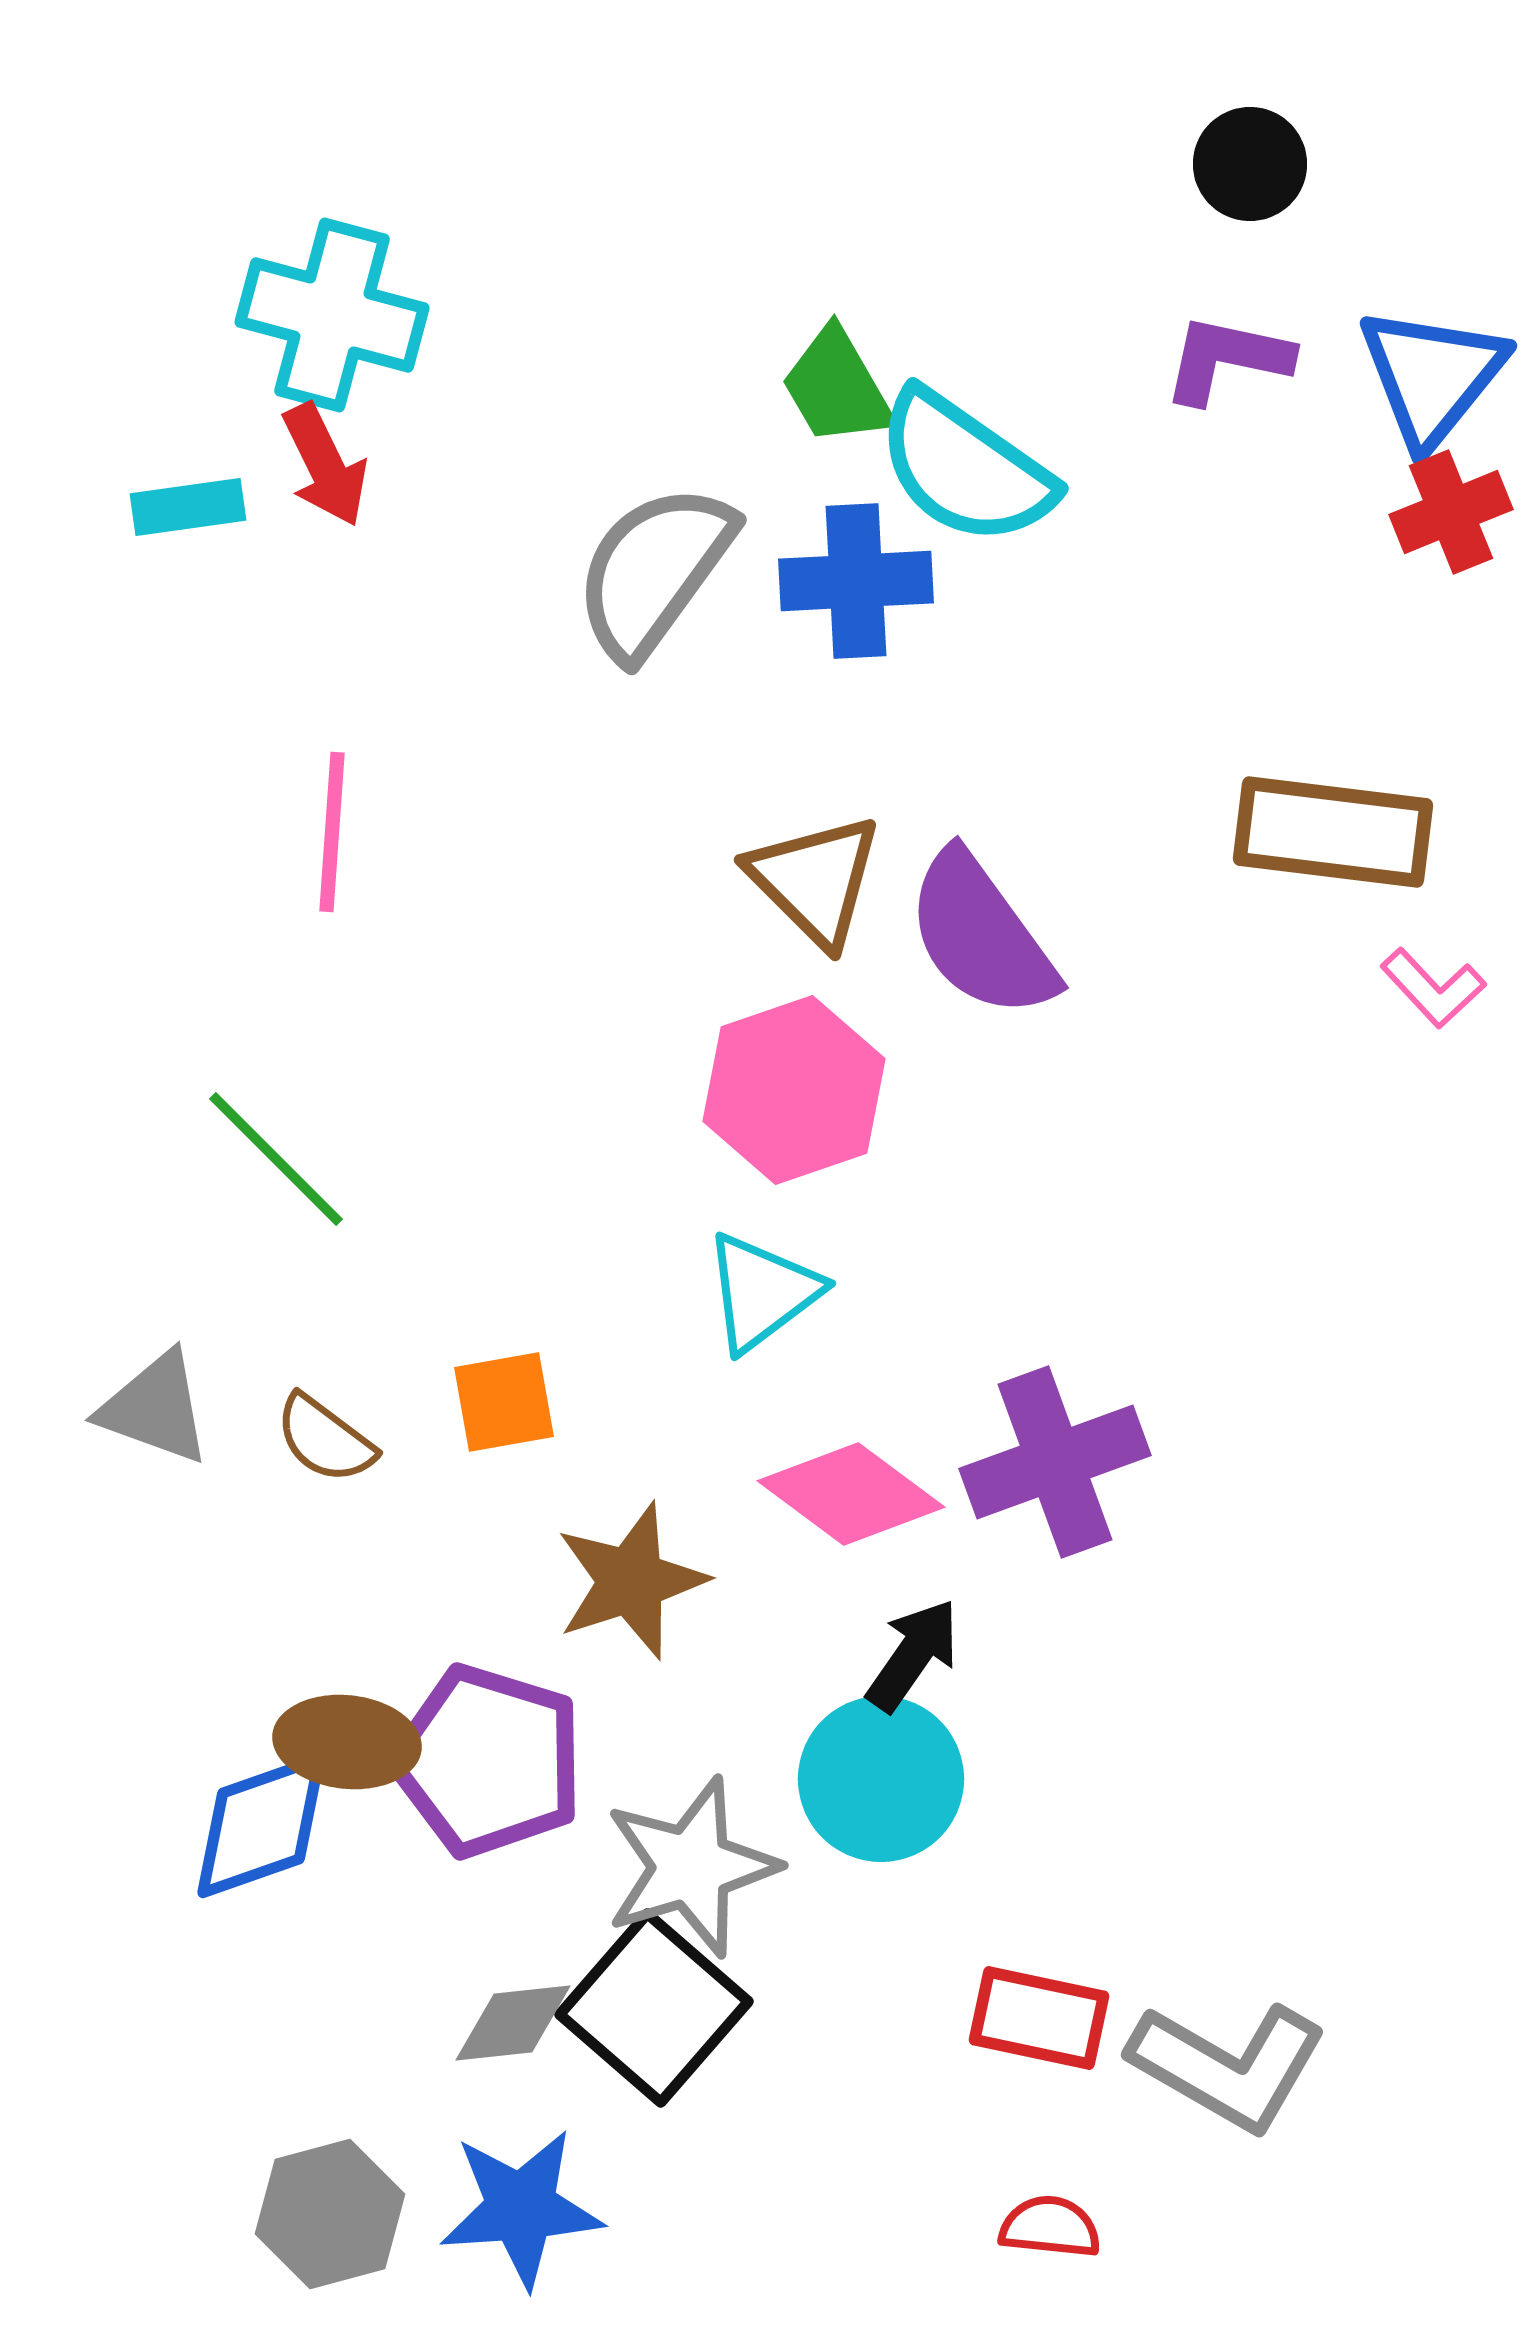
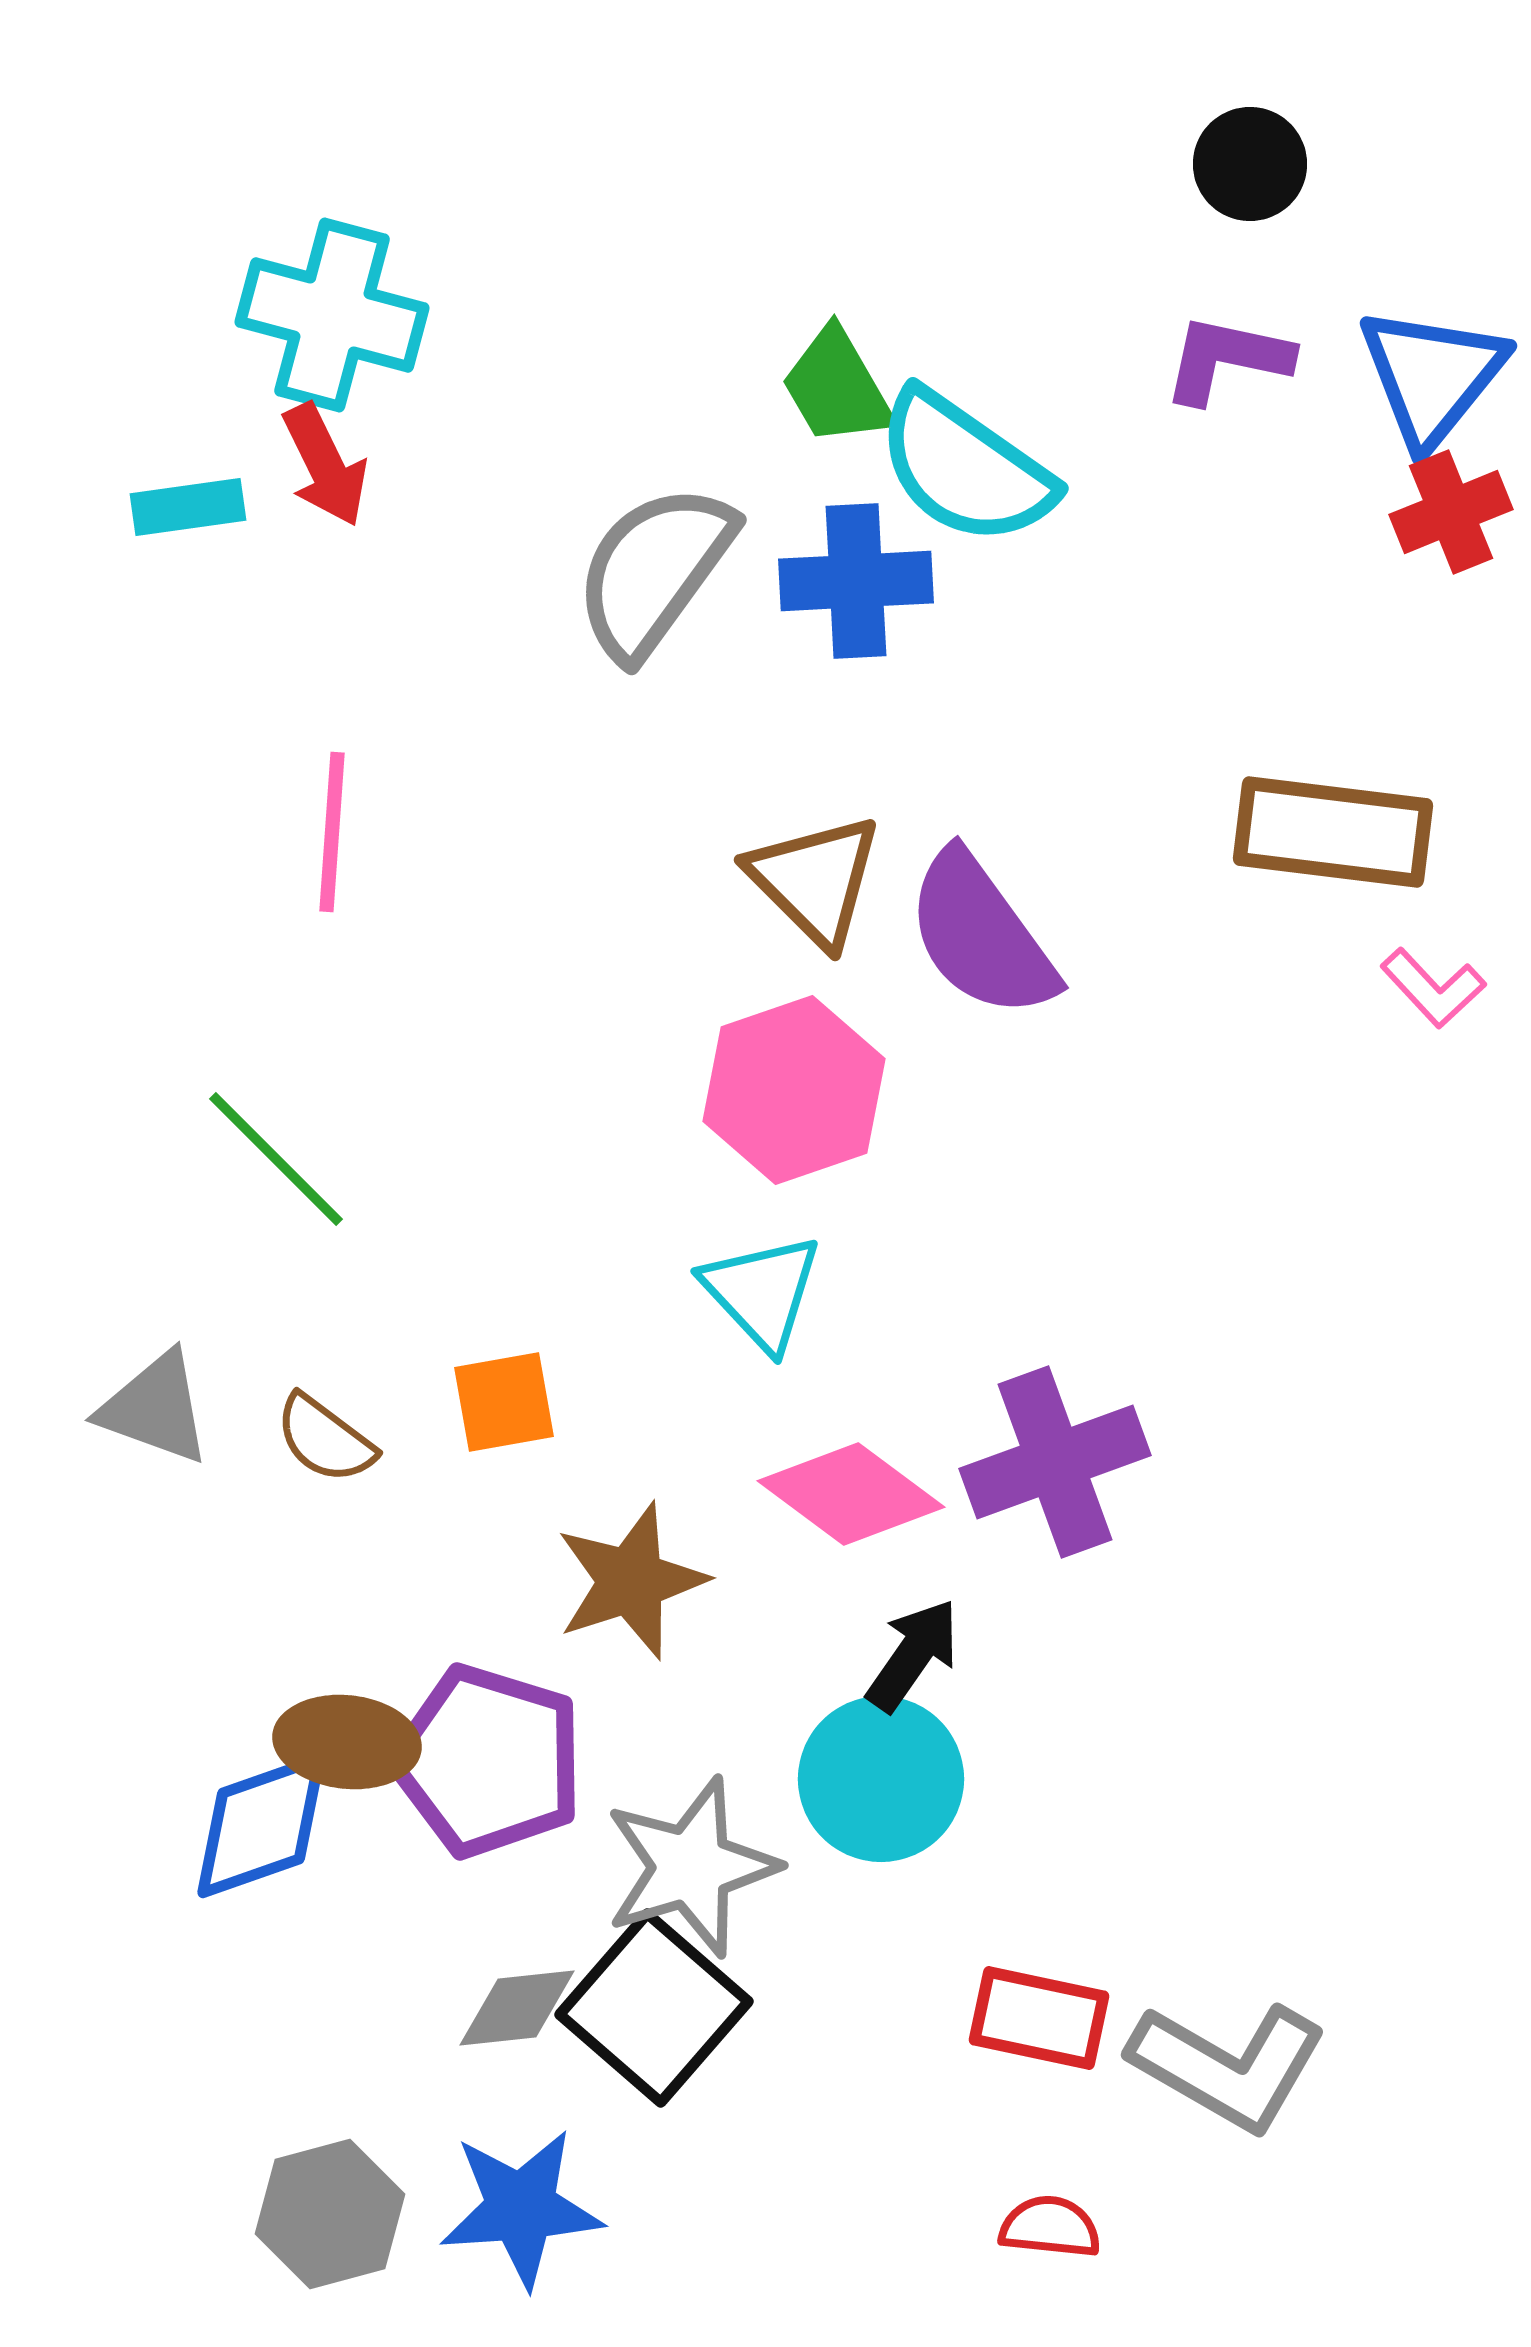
cyan triangle: rotated 36 degrees counterclockwise
gray diamond: moved 4 px right, 15 px up
